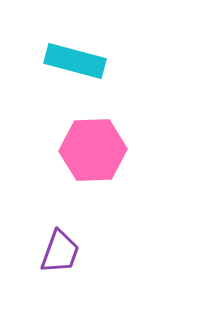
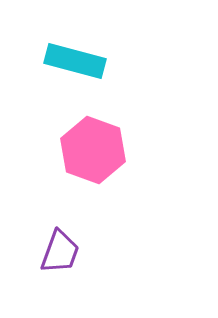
pink hexagon: rotated 22 degrees clockwise
